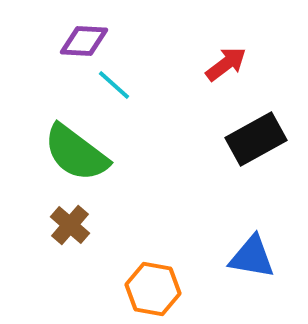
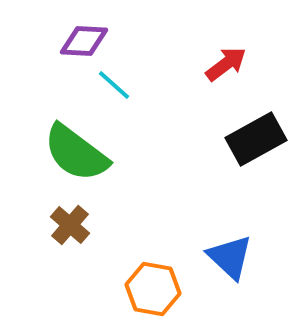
blue triangle: moved 22 px left; rotated 33 degrees clockwise
